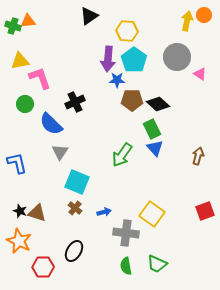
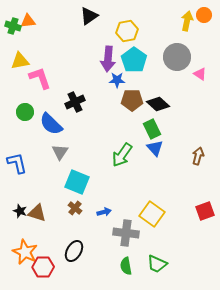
yellow hexagon: rotated 15 degrees counterclockwise
green circle: moved 8 px down
orange star: moved 6 px right, 11 px down
